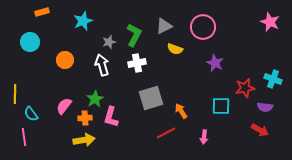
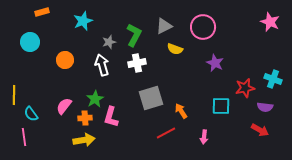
yellow line: moved 1 px left, 1 px down
